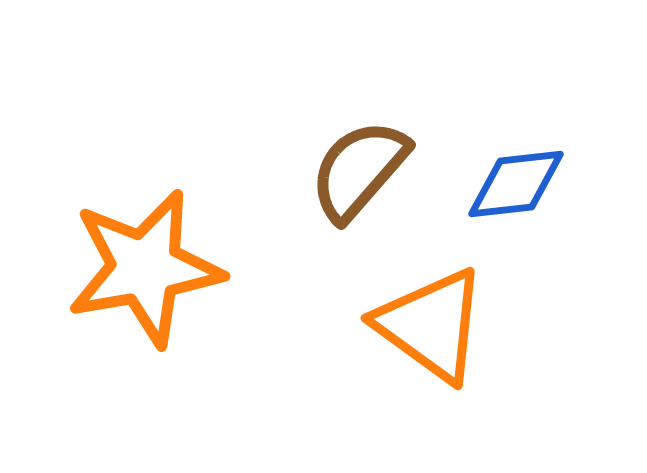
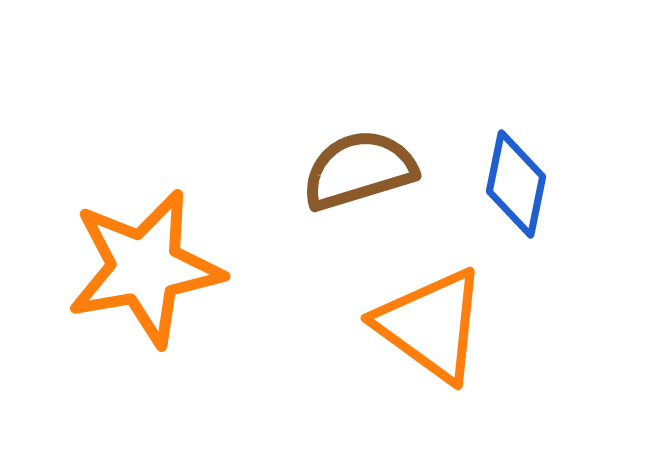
brown semicircle: rotated 32 degrees clockwise
blue diamond: rotated 72 degrees counterclockwise
